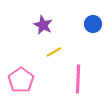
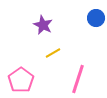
blue circle: moved 3 px right, 6 px up
yellow line: moved 1 px left, 1 px down
pink line: rotated 16 degrees clockwise
